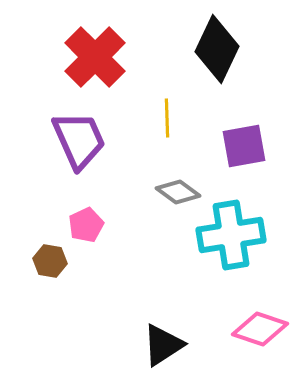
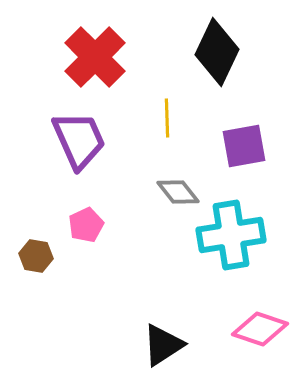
black diamond: moved 3 px down
gray diamond: rotated 15 degrees clockwise
brown hexagon: moved 14 px left, 5 px up
